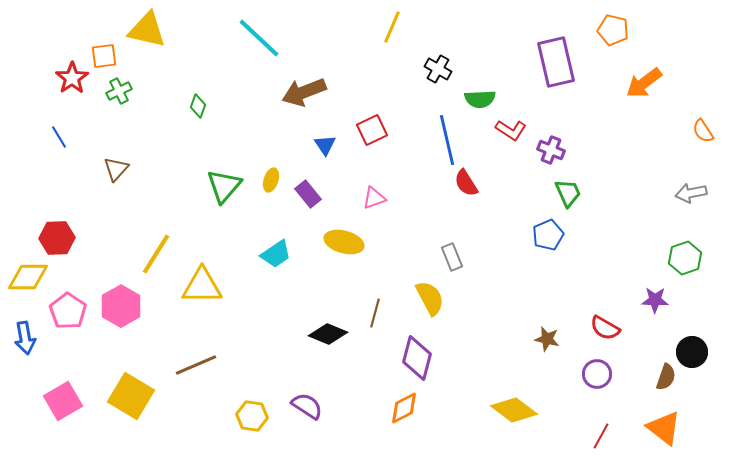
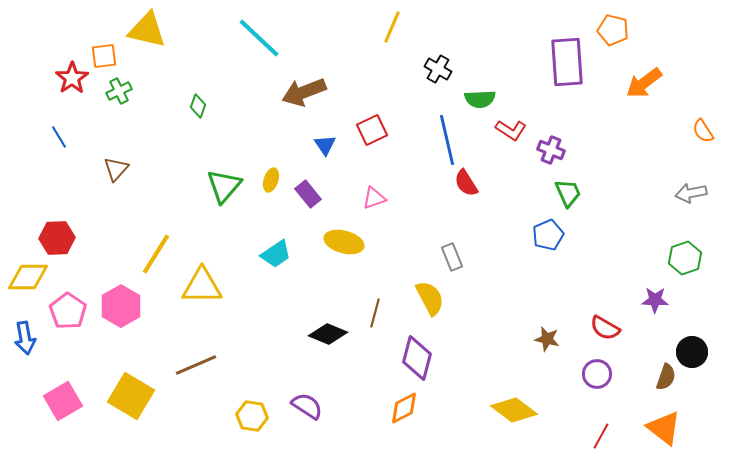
purple rectangle at (556, 62): moved 11 px right; rotated 9 degrees clockwise
